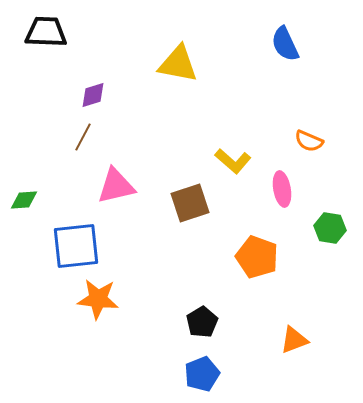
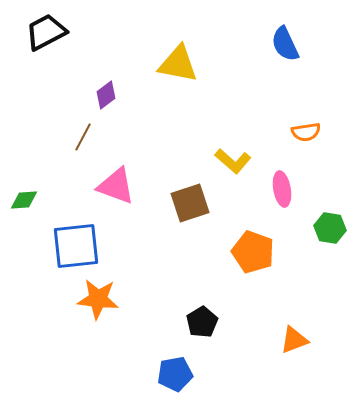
black trapezoid: rotated 30 degrees counterclockwise
purple diamond: moved 13 px right; rotated 20 degrees counterclockwise
orange semicircle: moved 3 px left, 9 px up; rotated 32 degrees counterclockwise
pink triangle: rotated 33 degrees clockwise
orange pentagon: moved 4 px left, 5 px up
blue pentagon: moved 27 px left; rotated 12 degrees clockwise
